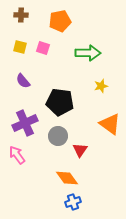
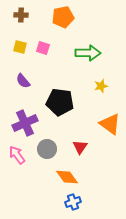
orange pentagon: moved 3 px right, 4 px up
gray circle: moved 11 px left, 13 px down
red triangle: moved 3 px up
orange diamond: moved 1 px up
